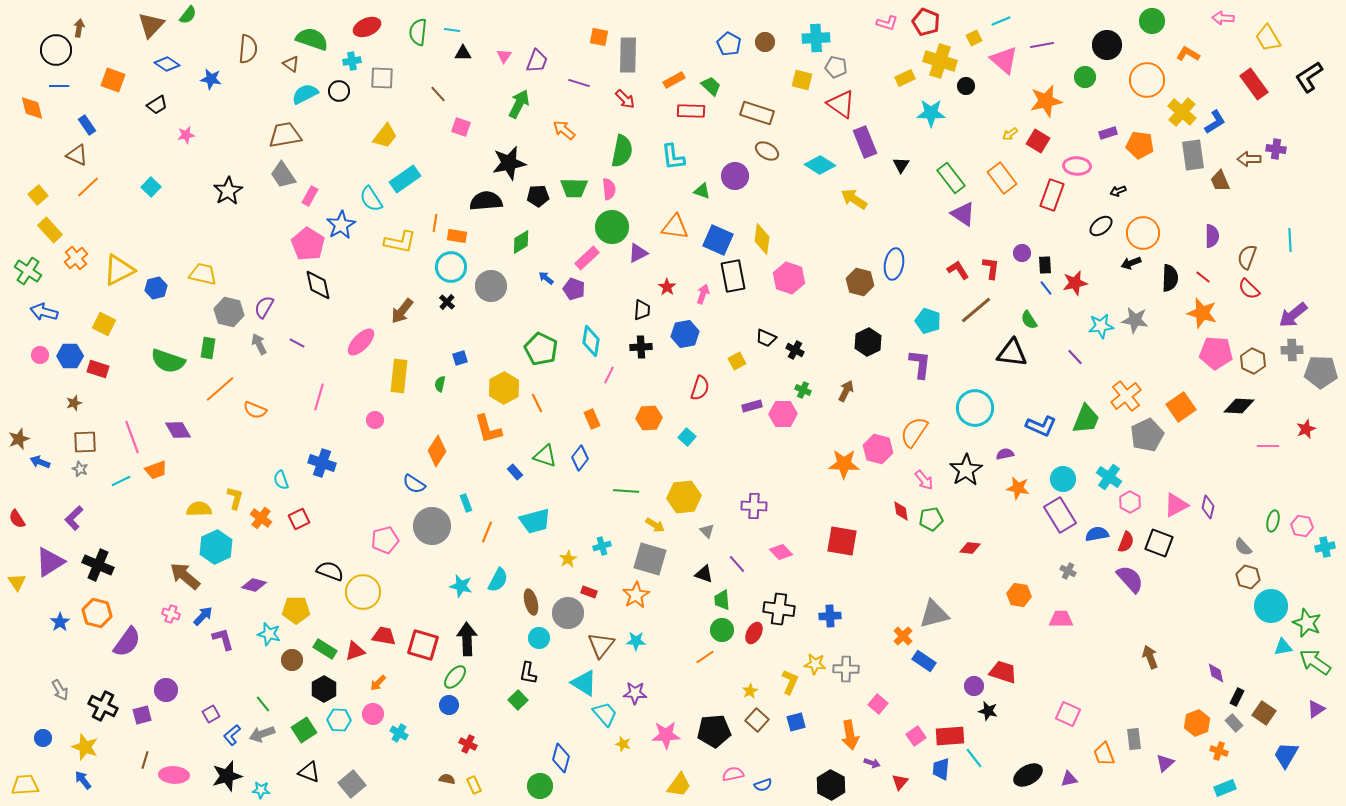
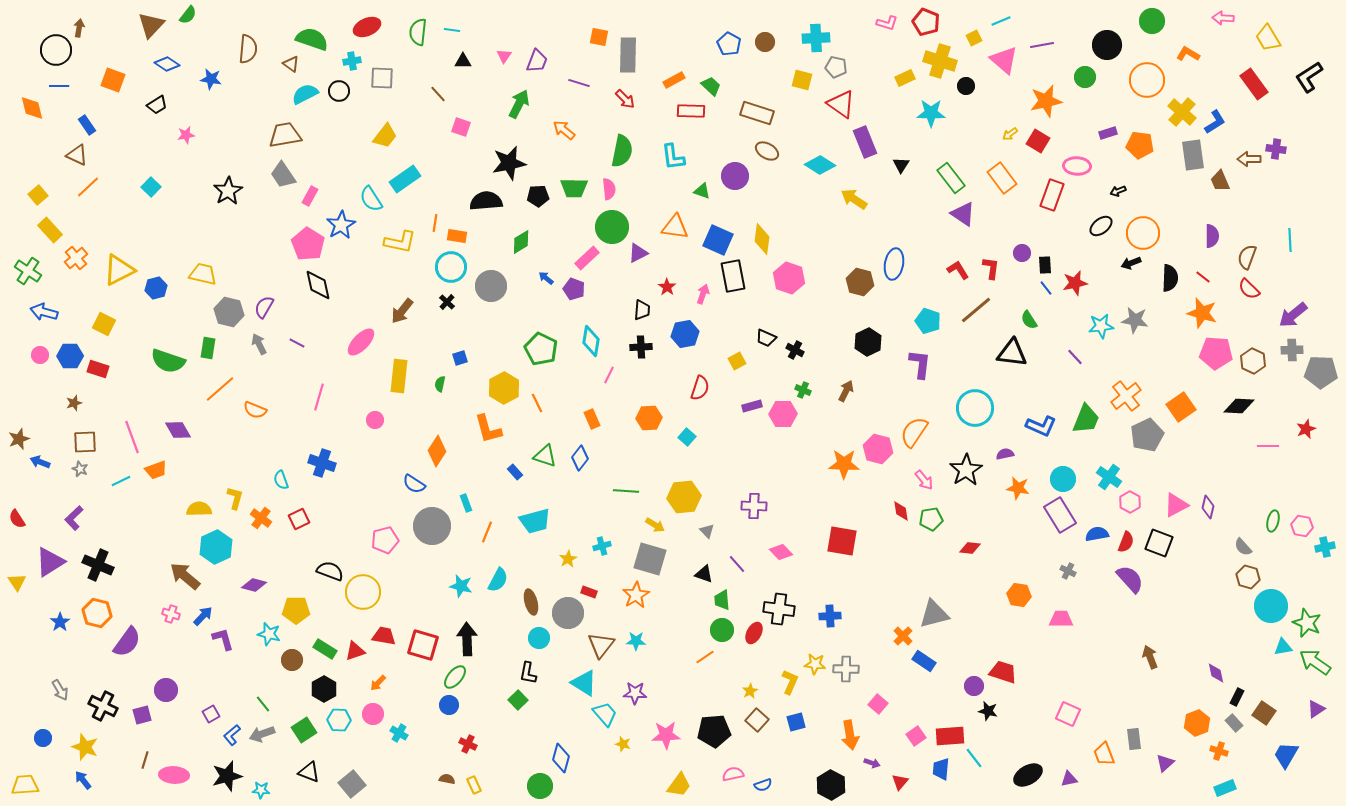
black triangle at (463, 53): moved 8 px down
